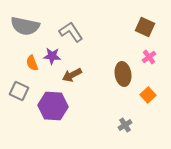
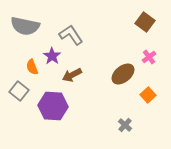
brown square: moved 5 px up; rotated 12 degrees clockwise
gray L-shape: moved 3 px down
purple star: rotated 30 degrees clockwise
orange semicircle: moved 4 px down
brown ellipse: rotated 60 degrees clockwise
gray square: rotated 12 degrees clockwise
gray cross: rotated 16 degrees counterclockwise
